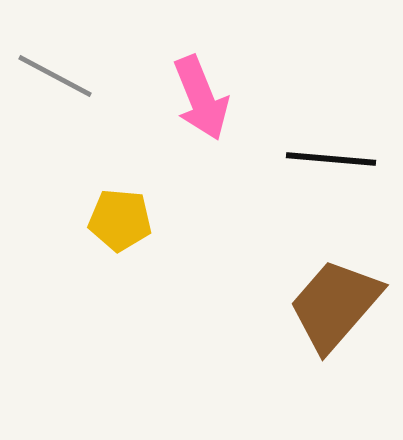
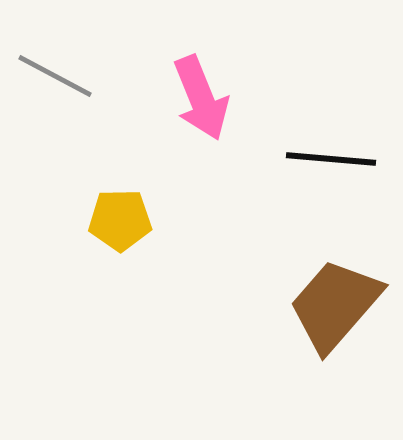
yellow pentagon: rotated 6 degrees counterclockwise
